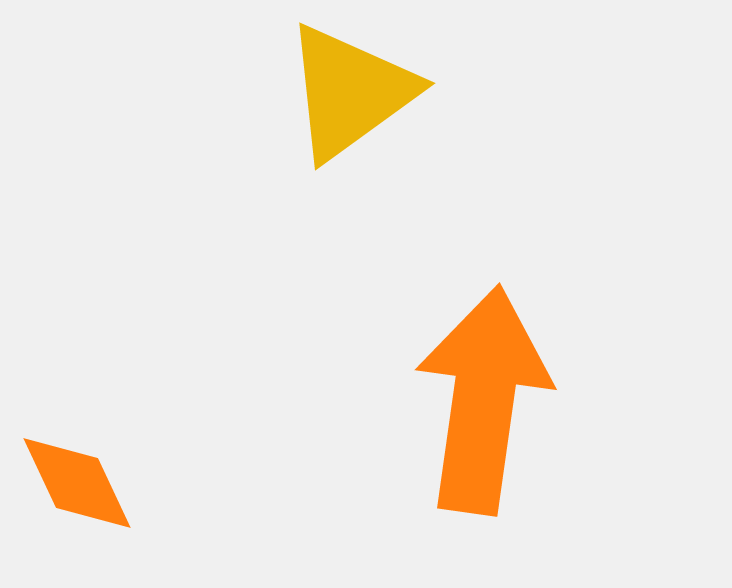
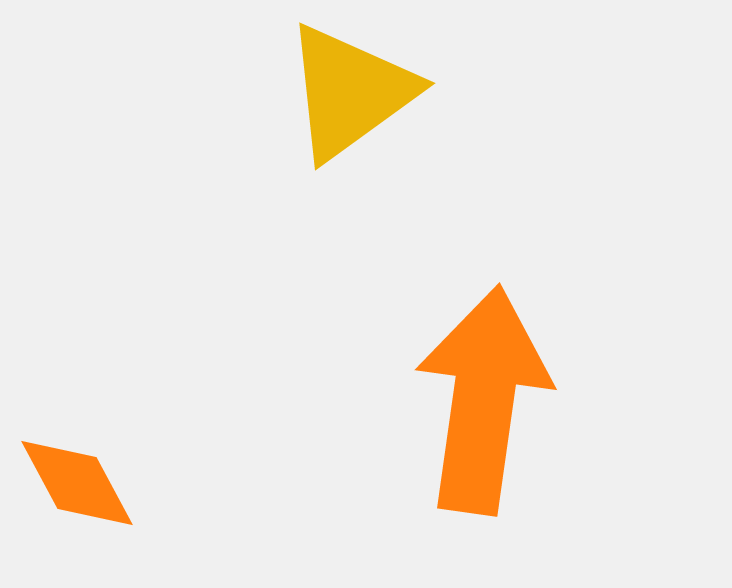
orange diamond: rotated 3 degrees counterclockwise
